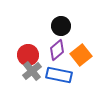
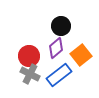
purple diamond: moved 1 px left, 2 px up
red circle: moved 1 px right, 1 px down
gray cross: moved 2 px left, 3 px down; rotated 24 degrees counterclockwise
blue rectangle: rotated 50 degrees counterclockwise
